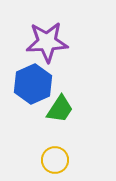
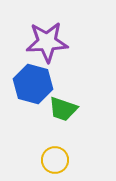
blue hexagon: rotated 21 degrees counterclockwise
green trapezoid: moved 3 px right; rotated 76 degrees clockwise
